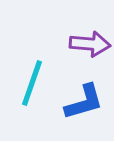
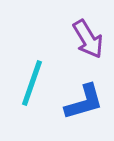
purple arrow: moved 2 px left, 5 px up; rotated 54 degrees clockwise
